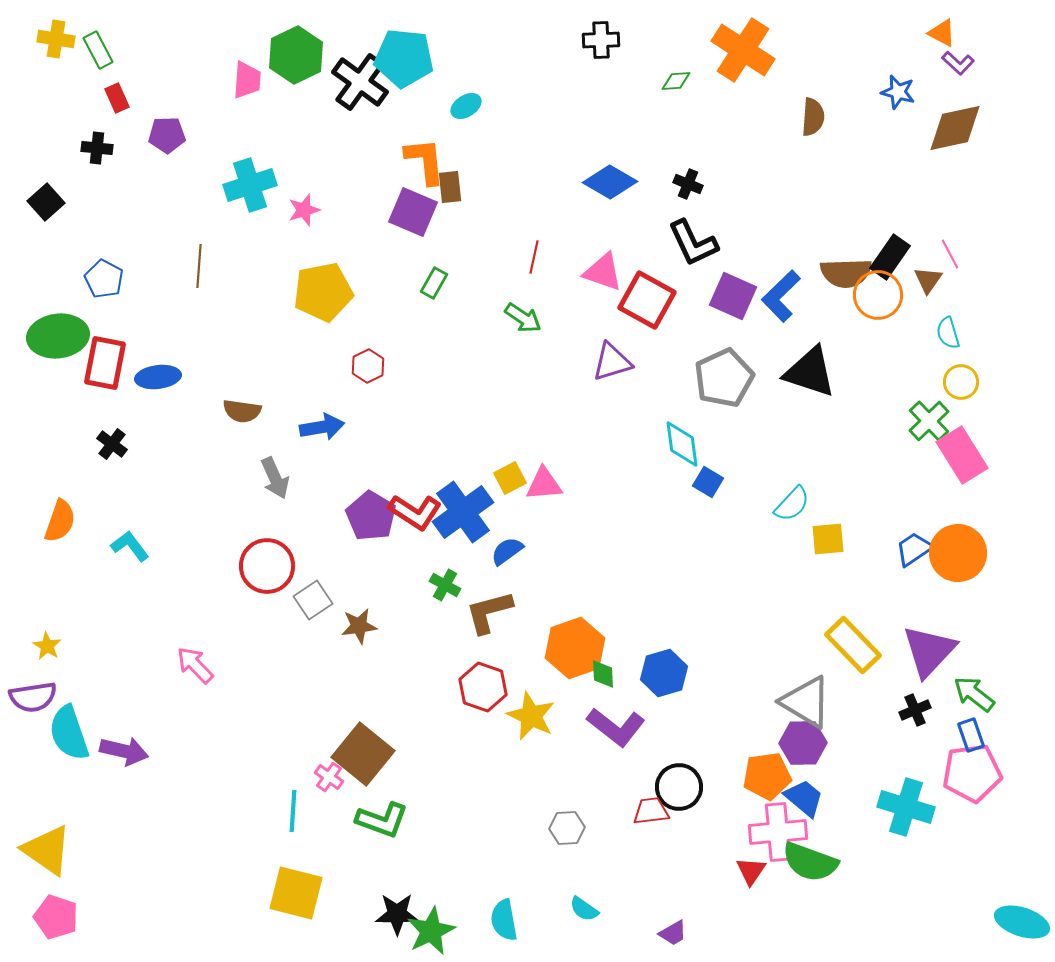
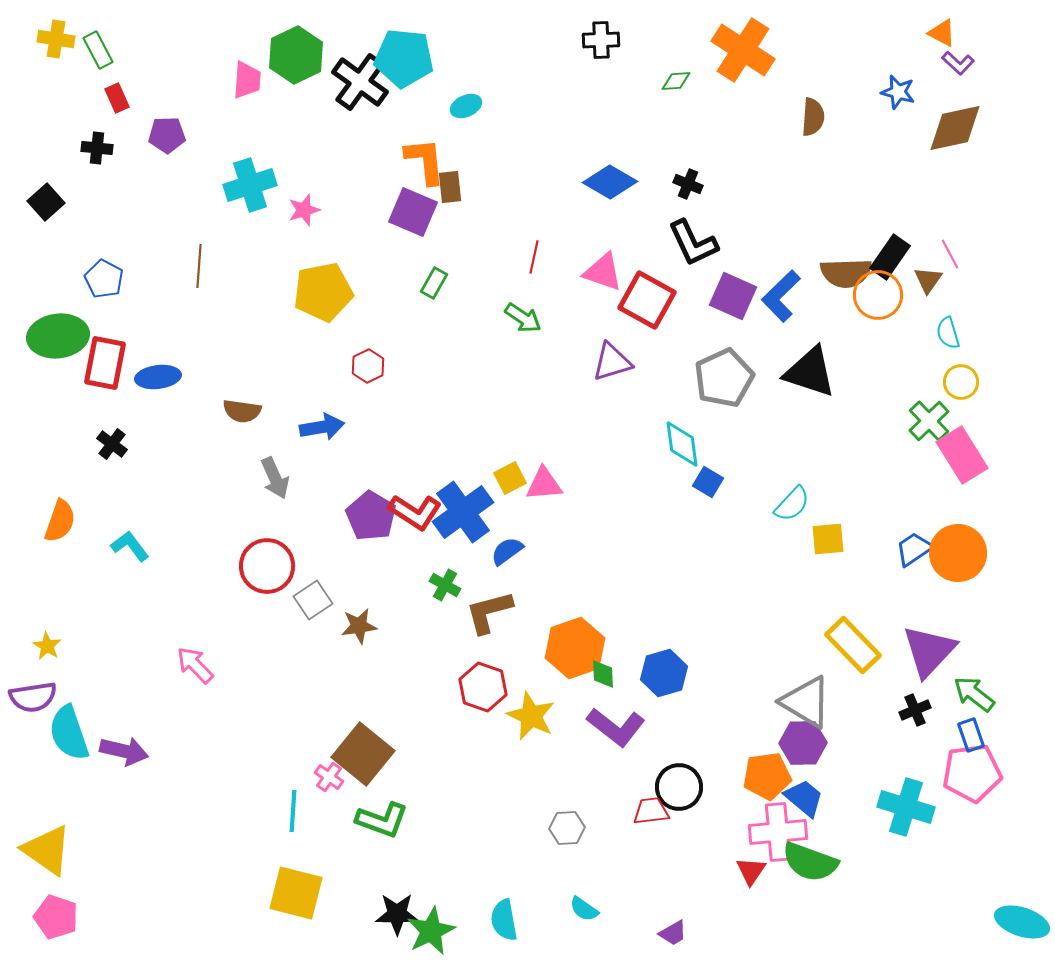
cyan ellipse at (466, 106): rotated 8 degrees clockwise
